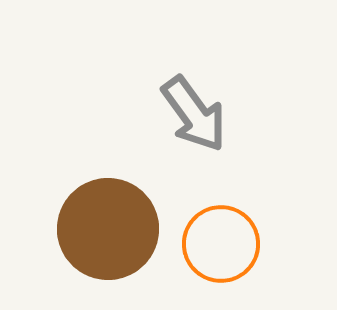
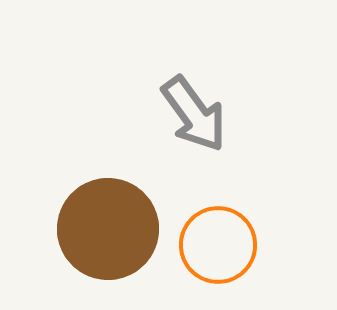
orange circle: moved 3 px left, 1 px down
